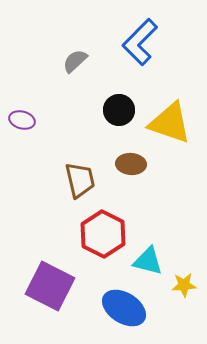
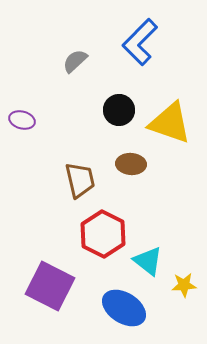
cyan triangle: rotated 24 degrees clockwise
